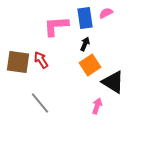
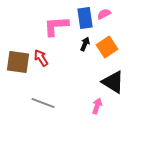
pink semicircle: moved 2 px left, 1 px down
red arrow: moved 2 px up
orange square: moved 17 px right, 18 px up
gray line: moved 3 px right; rotated 30 degrees counterclockwise
